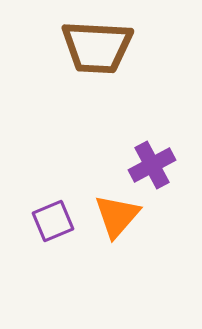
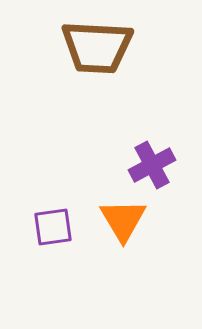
orange triangle: moved 6 px right, 4 px down; rotated 12 degrees counterclockwise
purple square: moved 6 px down; rotated 15 degrees clockwise
